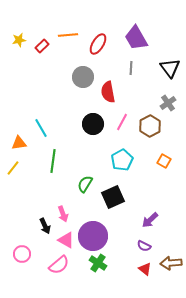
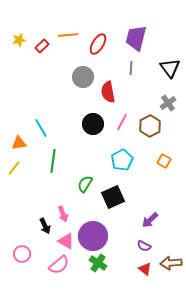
purple trapezoid: rotated 44 degrees clockwise
yellow line: moved 1 px right
pink triangle: moved 1 px down
